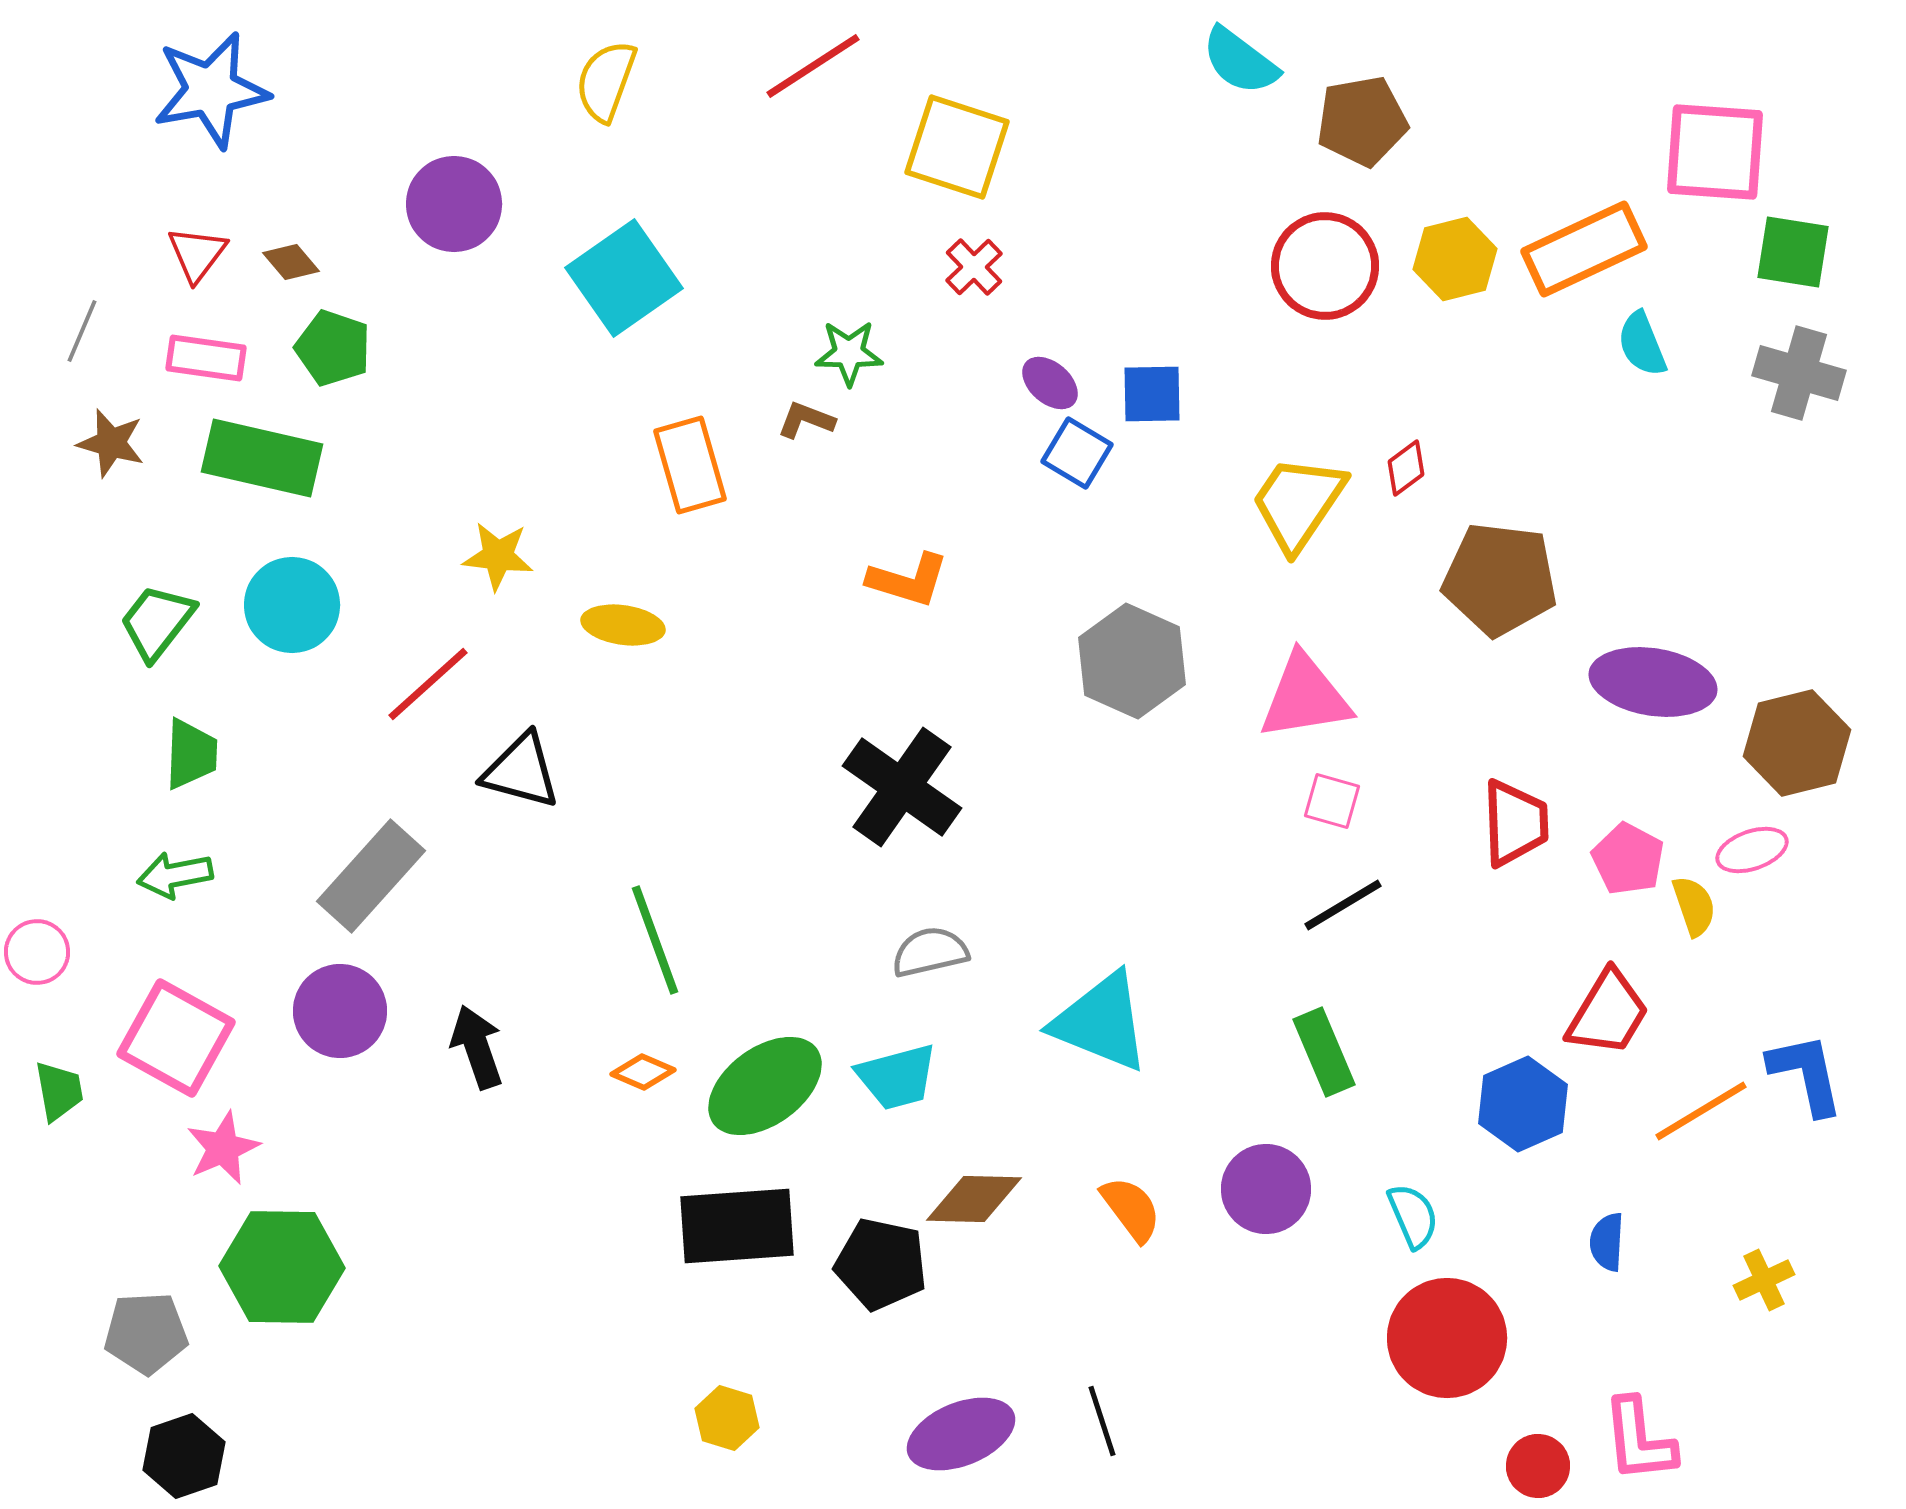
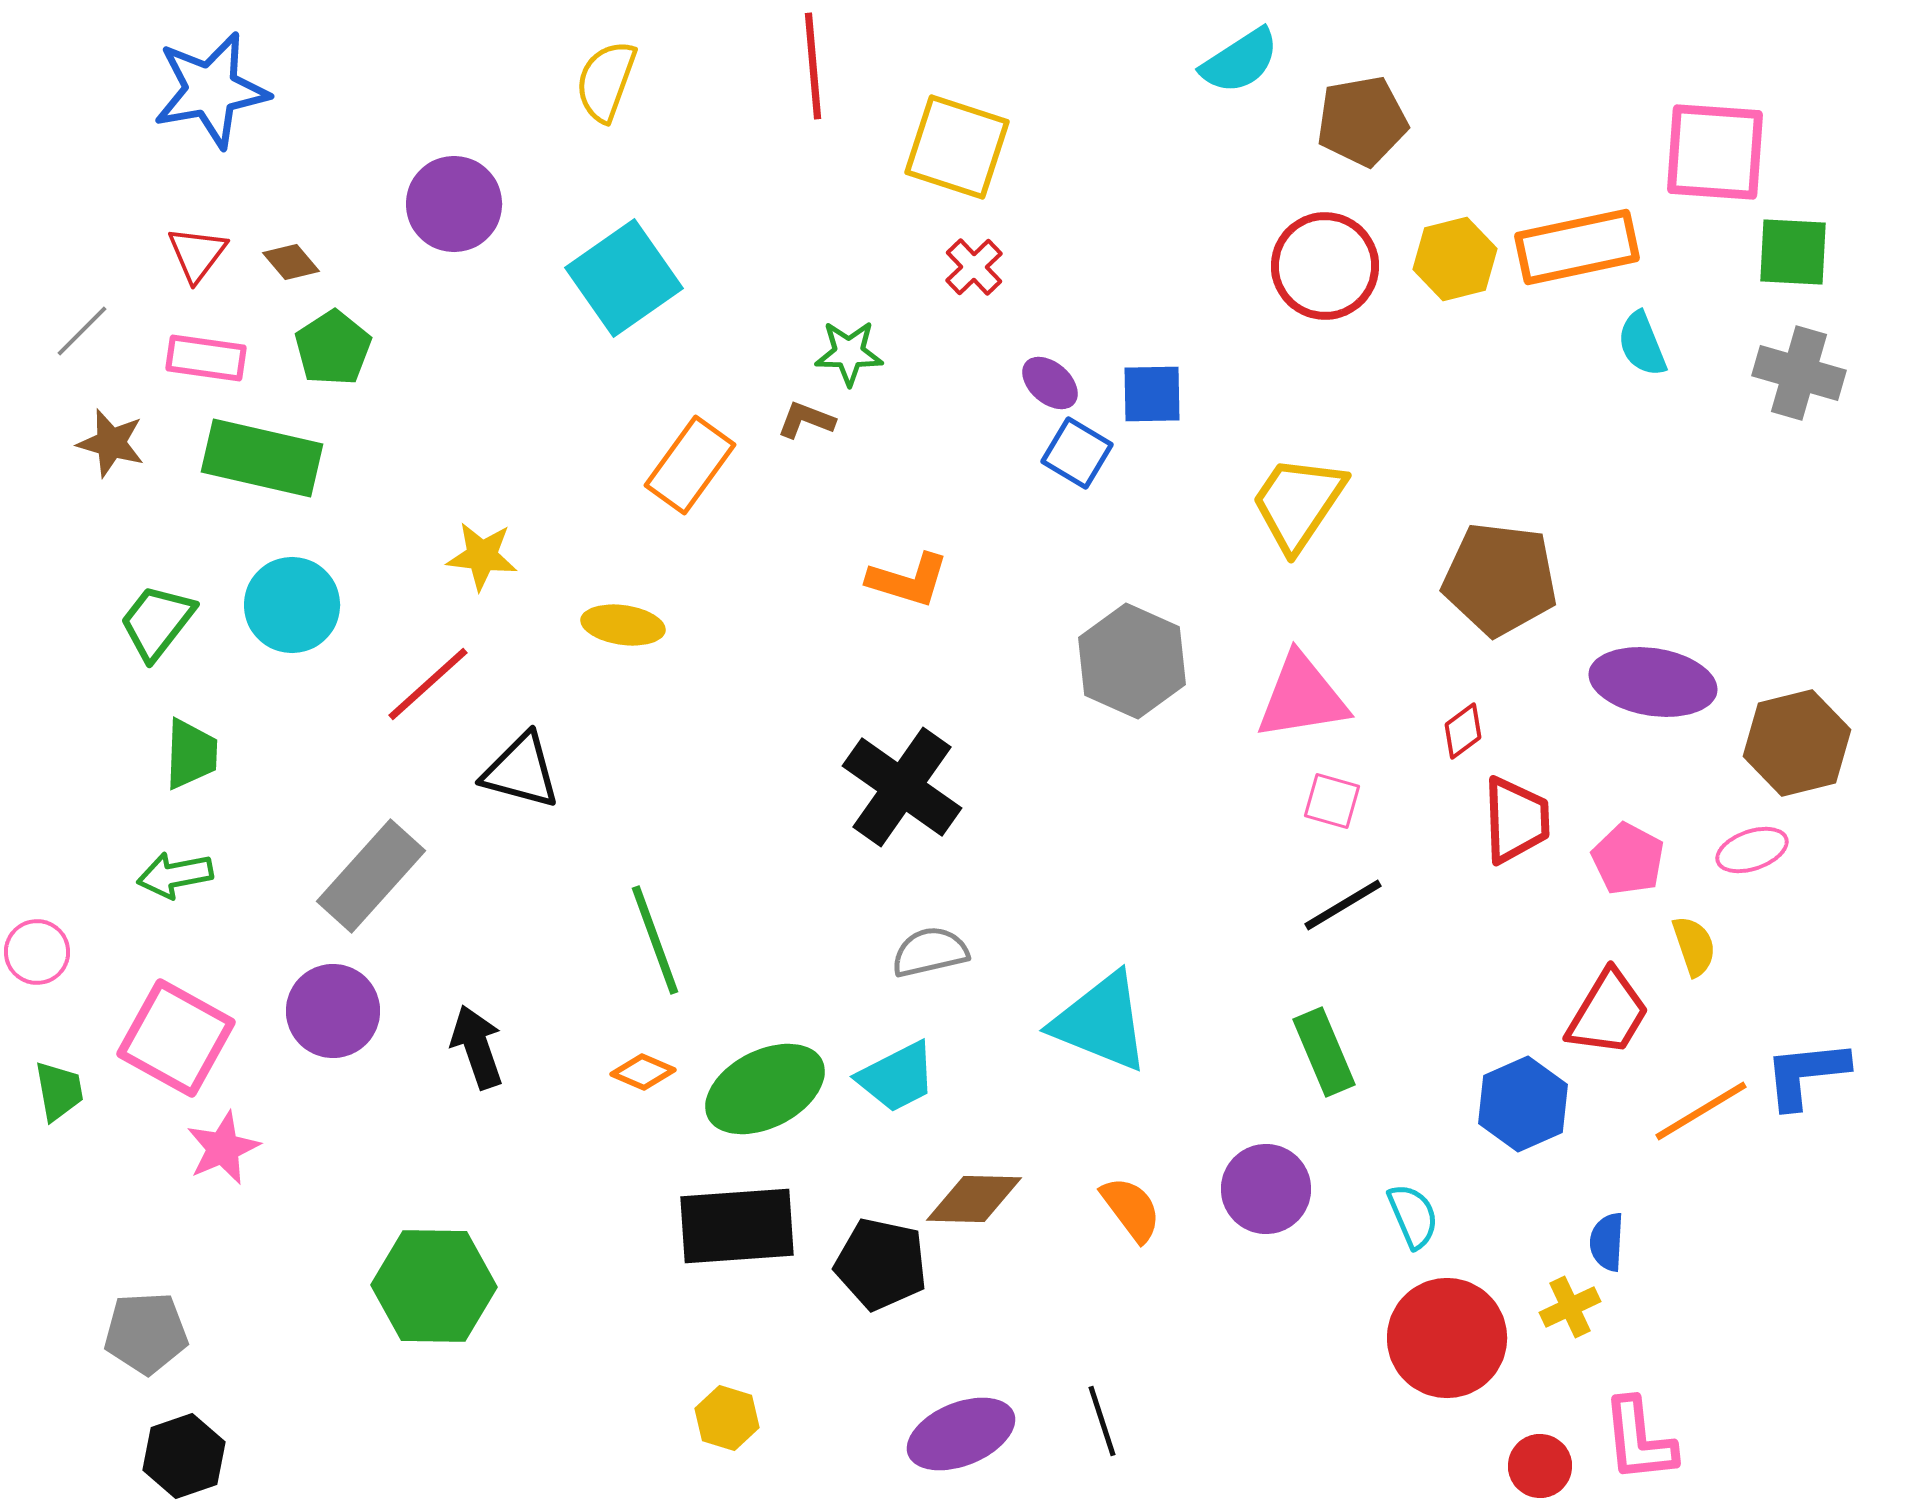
cyan semicircle at (1240, 61): rotated 70 degrees counterclockwise
red line at (813, 66): rotated 62 degrees counterclockwise
orange rectangle at (1584, 249): moved 7 px left, 2 px up; rotated 13 degrees clockwise
green square at (1793, 252): rotated 6 degrees counterclockwise
gray line at (82, 331): rotated 22 degrees clockwise
green pentagon at (333, 348): rotated 20 degrees clockwise
orange rectangle at (690, 465): rotated 52 degrees clockwise
red diamond at (1406, 468): moved 57 px right, 263 px down
yellow star at (498, 556): moved 16 px left
pink triangle at (1305, 697): moved 3 px left
red trapezoid at (1515, 823): moved 1 px right, 3 px up
yellow semicircle at (1694, 906): moved 40 px down
purple circle at (340, 1011): moved 7 px left
blue L-shape at (1806, 1074): rotated 84 degrees counterclockwise
cyan trapezoid at (897, 1077): rotated 12 degrees counterclockwise
green ellipse at (765, 1086): moved 3 px down; rotated 9 degrees clockwise
green hexagon at (282, 1267): moved 152 px right, 19 px down
yellow cross at (1764, 1280): moved 194 px left, 27 px down
red circle at (1538, 1466): moved 2 px right
